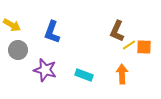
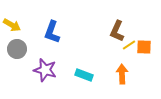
gray circle: moved 1 px left, 1 px up
